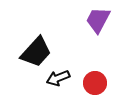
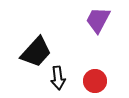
black arrow: rotated 75 degrees counterclockwise
red circle: moved 2 px up
